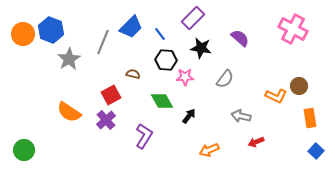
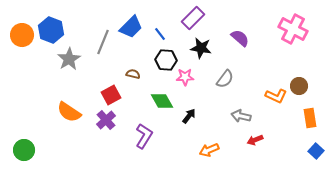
orange circle: moved 1 px left, 1 px down
red arrow: moved 1 px left, 2 px up
